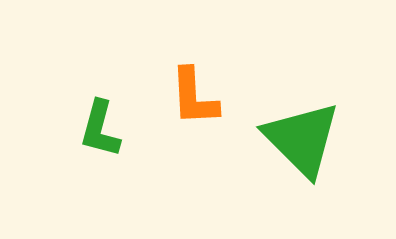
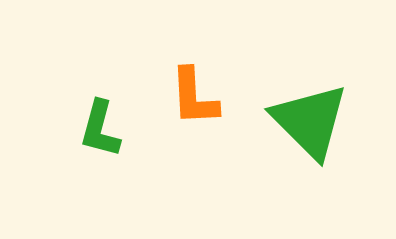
green triangle: moved 8 px right, 18 px up
